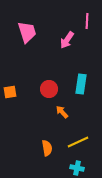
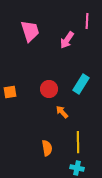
pink trapezoid: moved 3 px right, 1 px up
cyan rectangle: rotated 24 degrees clockwise
yellow line: rotated 65 degrees counterclockwise
